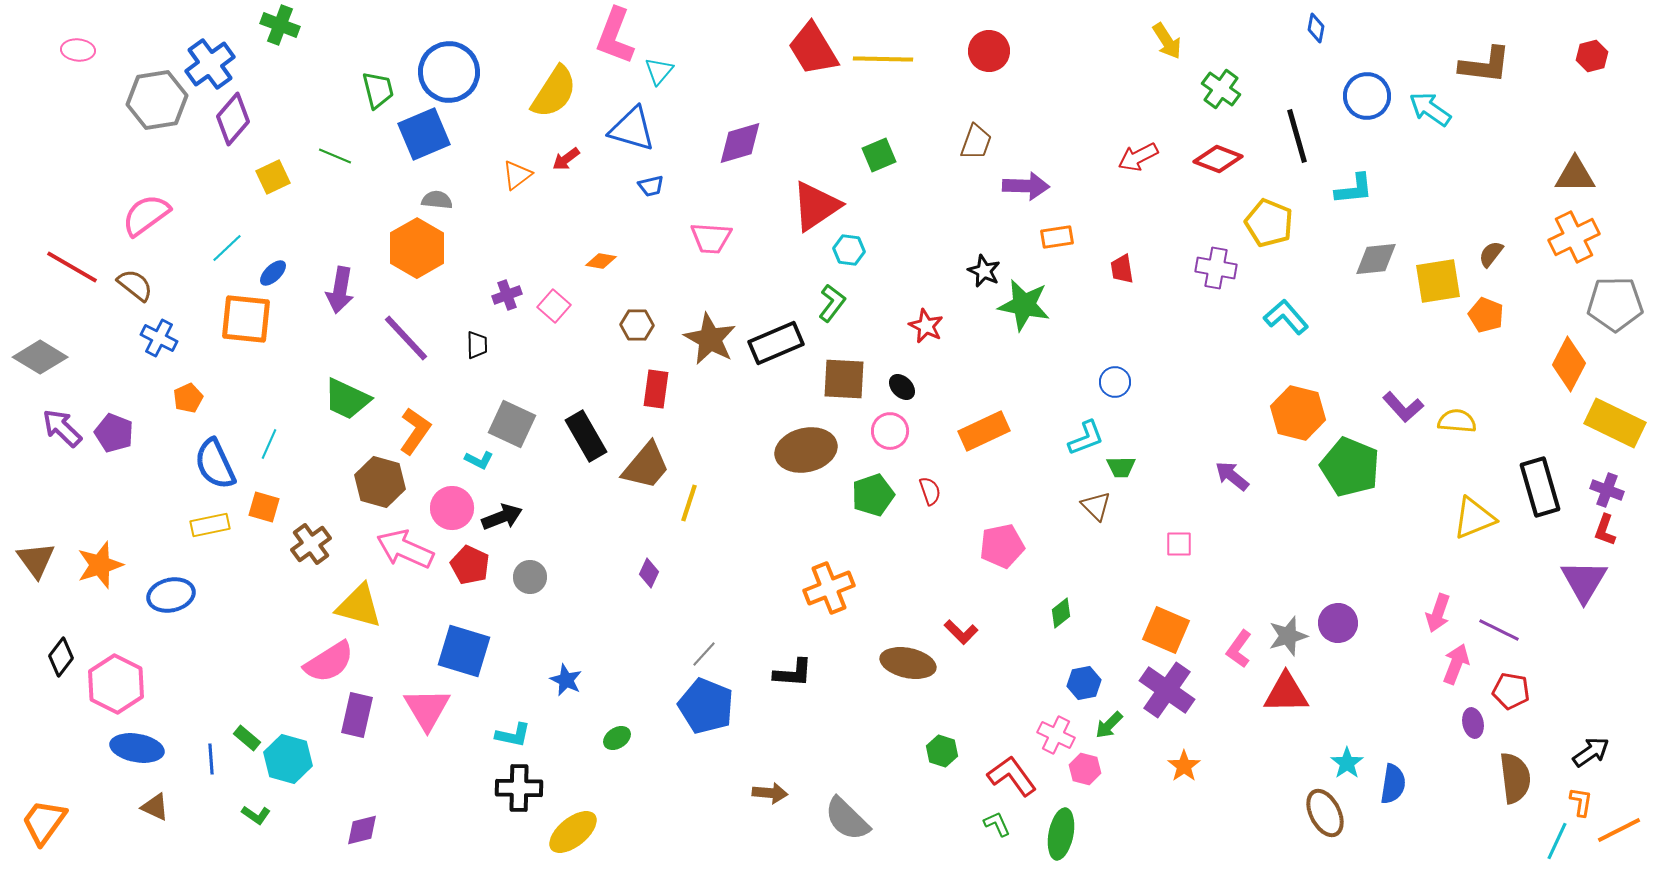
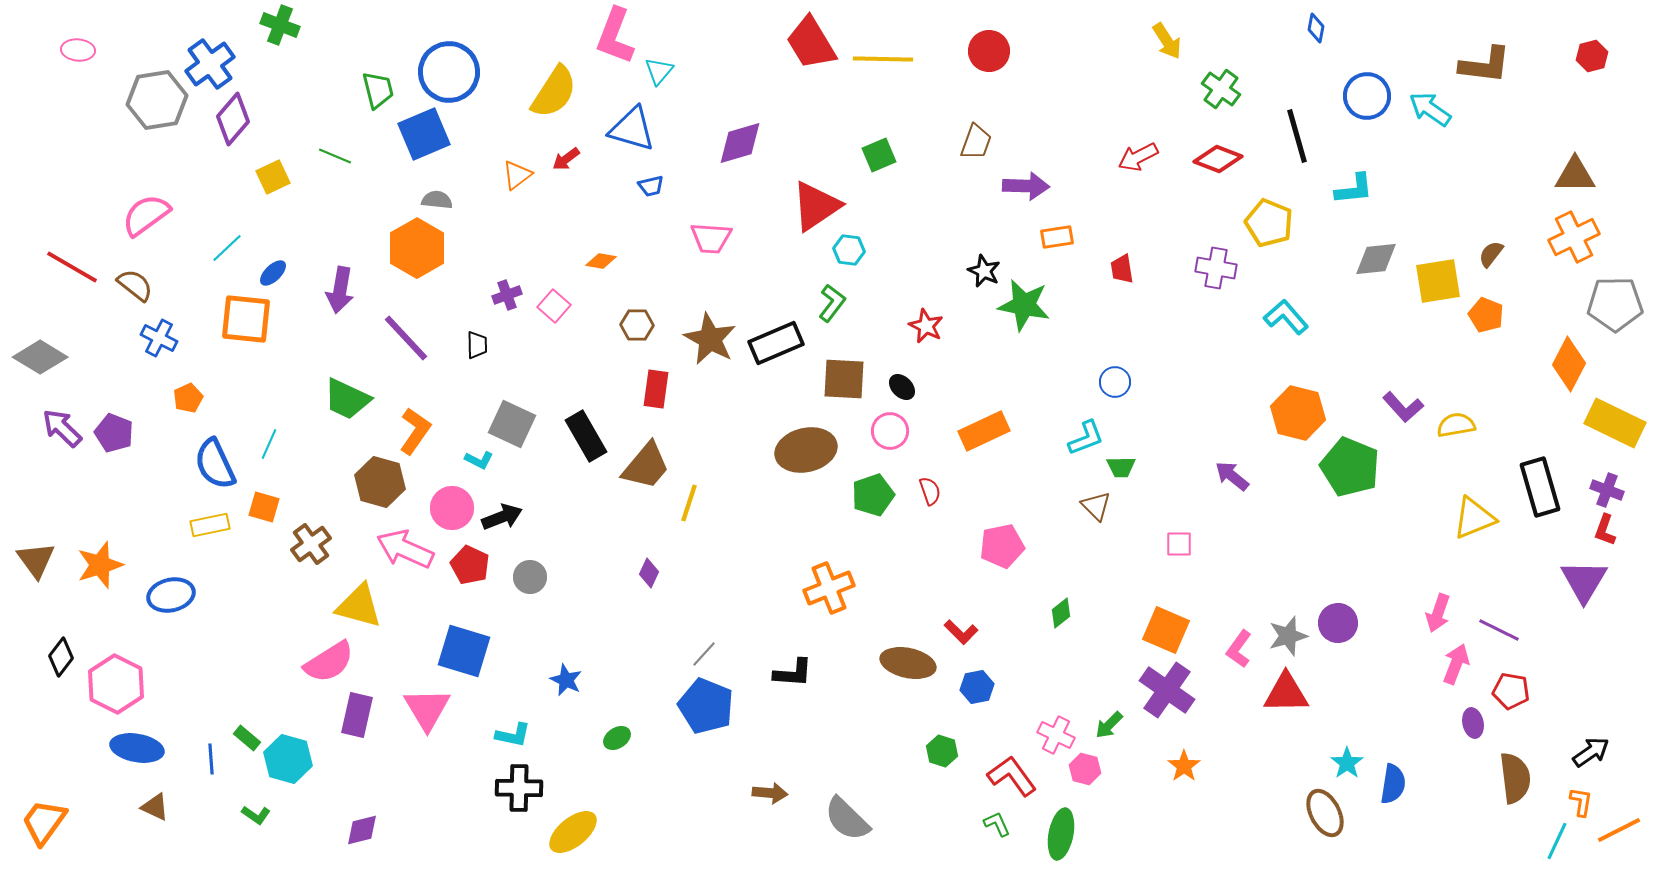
red trapezoid at (813, 49): moved 2 px left, 6 px up
yellow semicircle at (1457, 421): moved 1 px left, 4 px down; rotated 15 degrees counterclockwise
blue hexagon at (1084, 683): moved 107 px left, 4 px down
